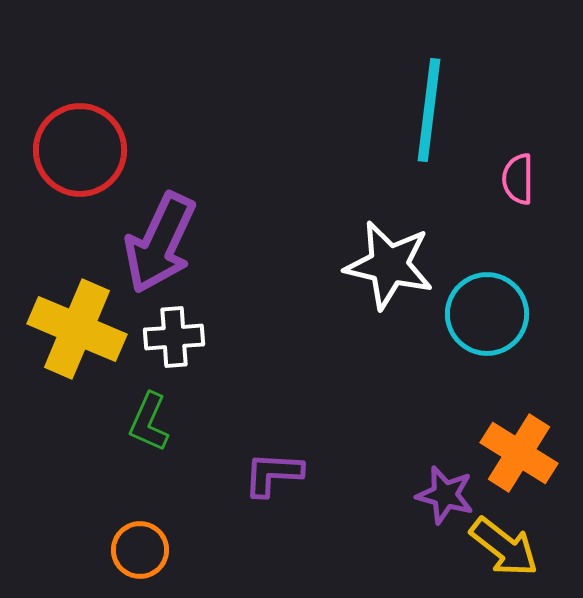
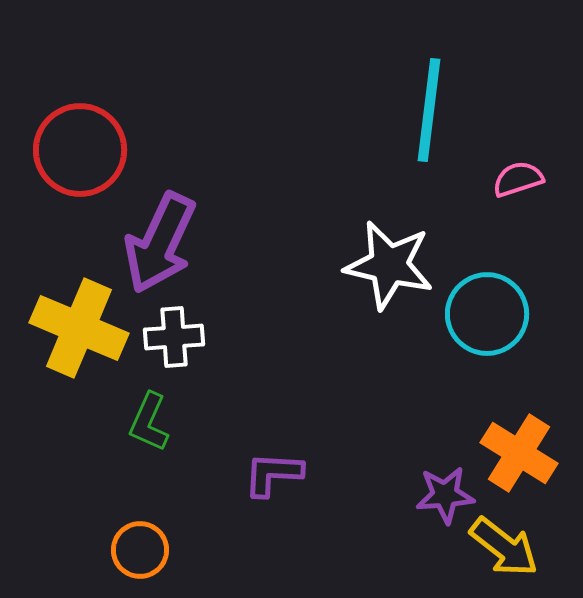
pink semicircle: rotated 72 degrees clockwise
yellow cross: moved 2 px right, 1 px up
purple star: rotated 20 degrees counterclockwise
